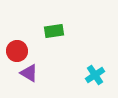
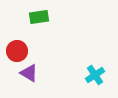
green rectangle: moved 15 px left, 14 px up
